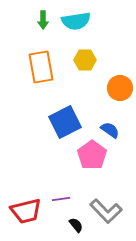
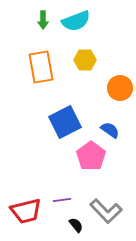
cyan semicircle: rotated 12 degrees counterclockwise
pink pentagon: moved 1 px left, 1 px down
purple line: moved 1 px right, 1 px down
